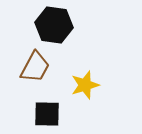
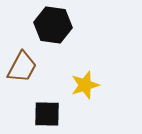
black hexagon: moved 1 px left
brown trapezoid: moved 13 px left
